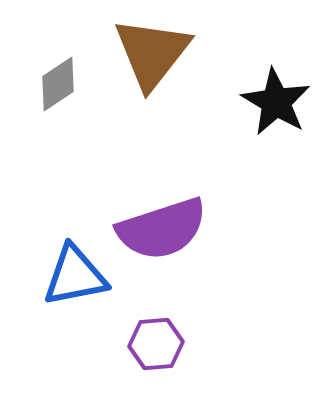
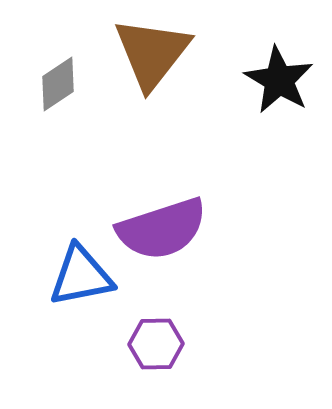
black star: moved 3 px right, 22 px up
blue triangle: moved 6 px right
purple hexagon: rotated 4 degrees clockwise
